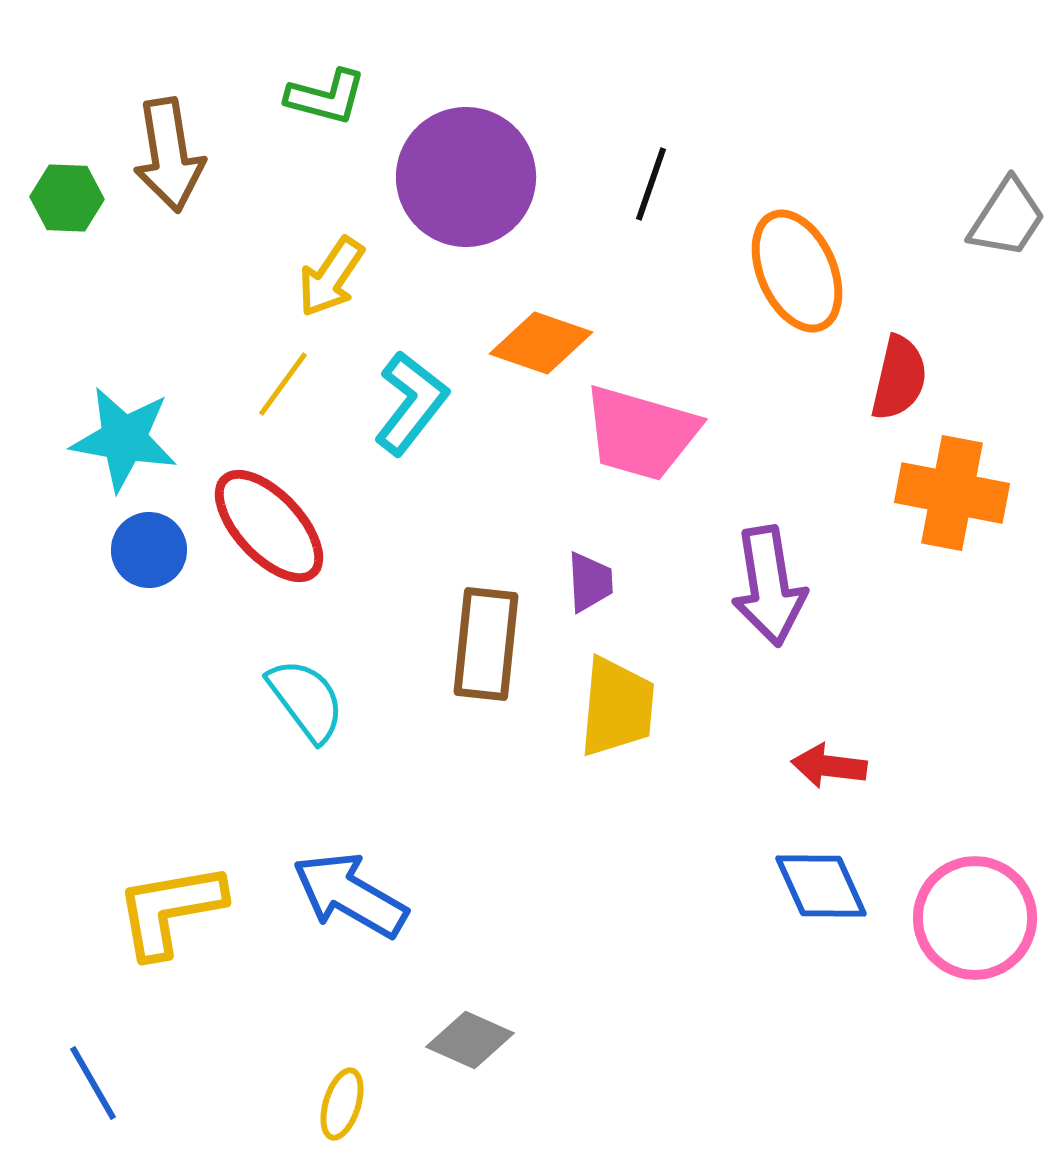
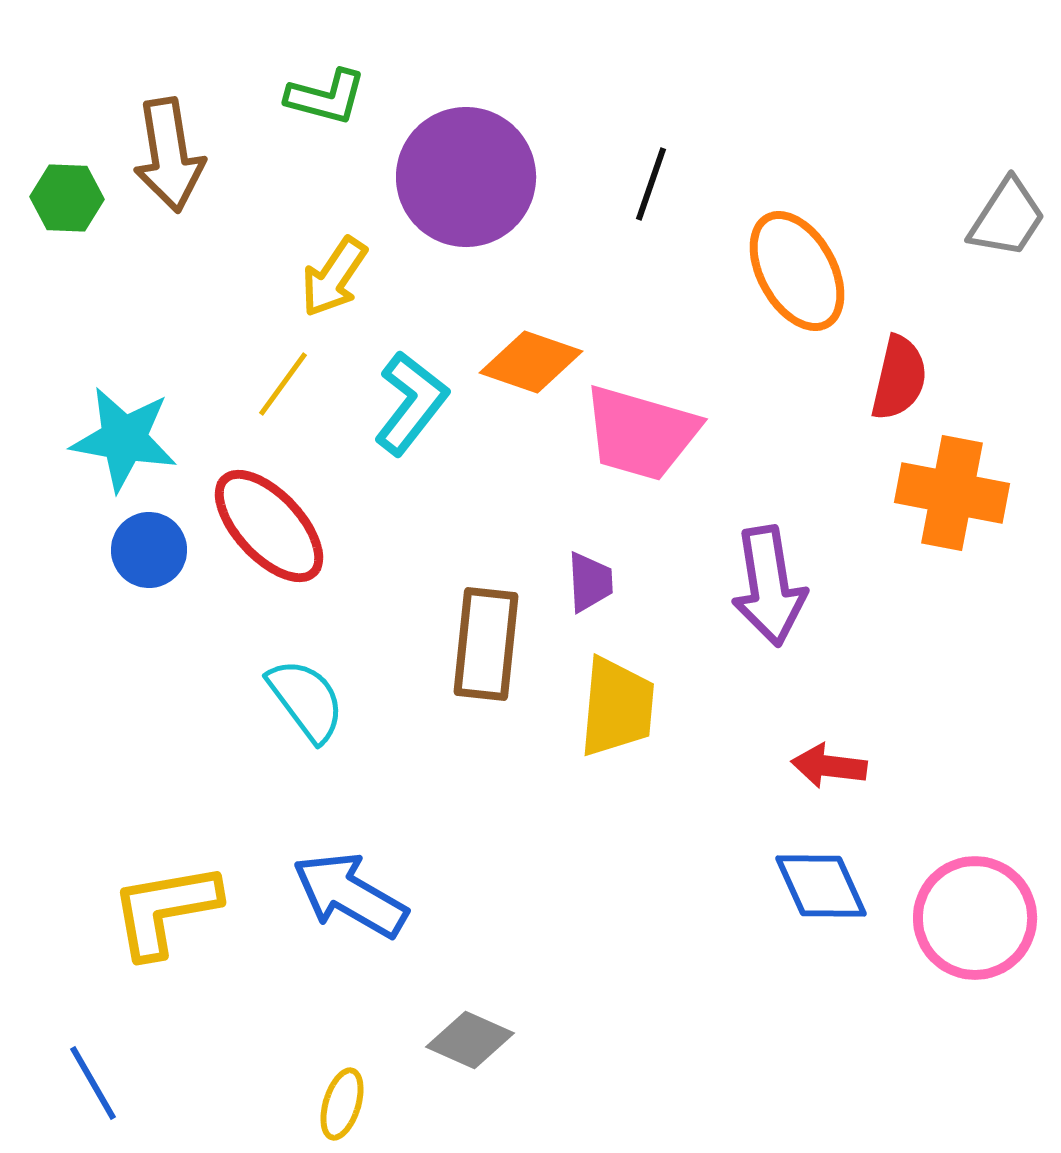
orange ellipse: rotated 5 degrees counterclockwise
yellow arrow: moved 3 px right
orange diamond: moved 10 px left, 19 px down
yellow L-shape: moved 5 px left
